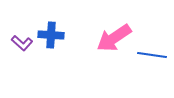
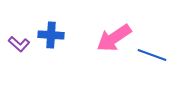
purple L-shape: moved 3 px left, 1 px down
blue line: rotated 12 degrees clockwise
